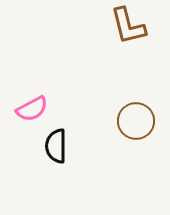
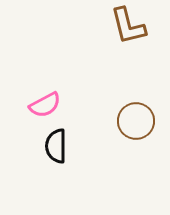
pink semicircle: moved 13 px right, 4 px up
